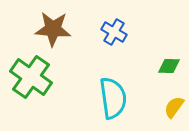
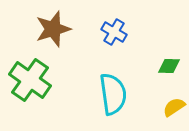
brown star: rotated 21 degrees counterclockwise
green cross: moved 1 px left, 3 px down
cyan semicircle: moved 4 px up
yellow semicircle: rotated 20 degrees clockwise
